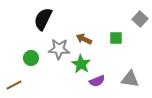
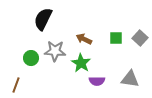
gray square: moved 19 px down
gray star: moved 4 px left, 2 px down
green star: moved 1 px up
purple semicircle: rotated 21 degrees clockwise
brown line: moved 2 px right; rotated 42 degrees counterclockwise
